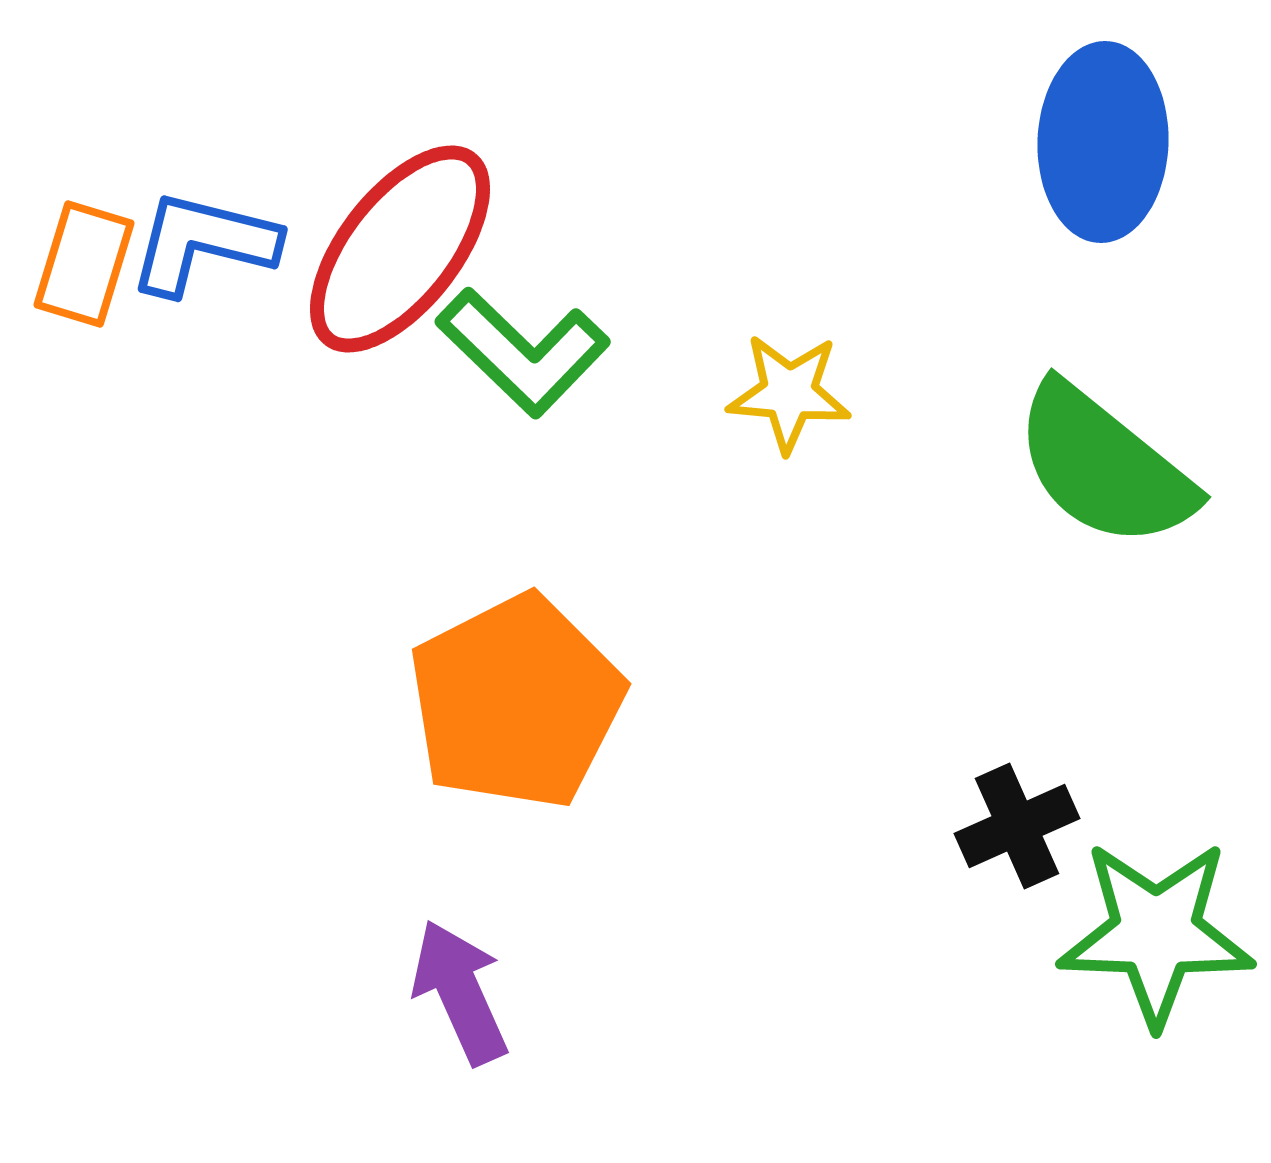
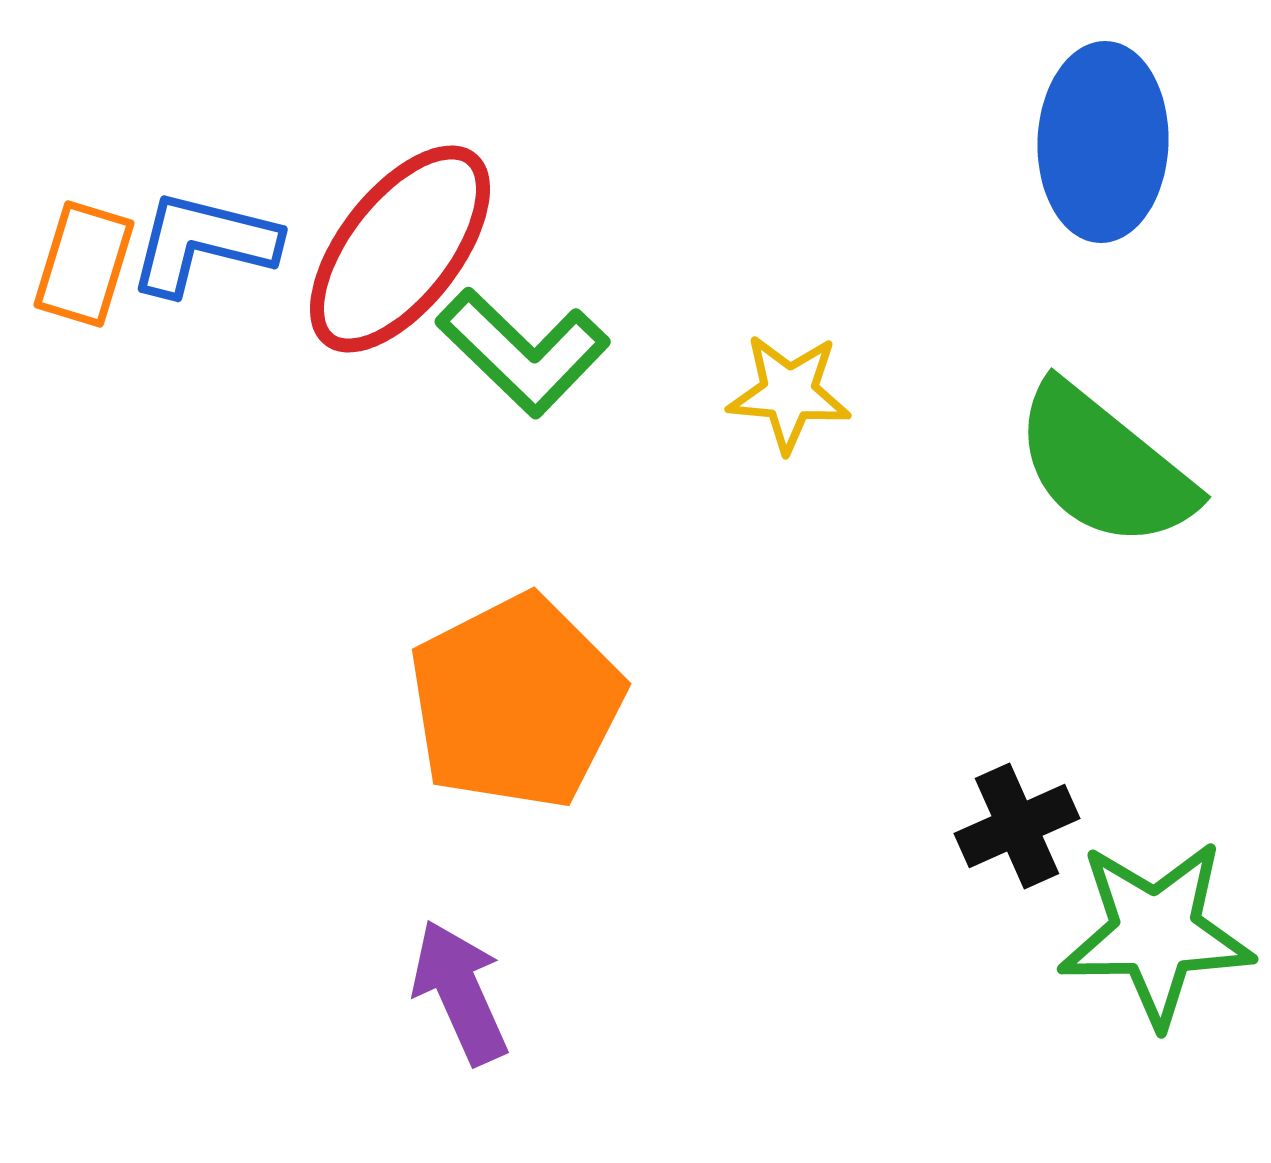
green star: rotated 3 degrees counterclockwise
